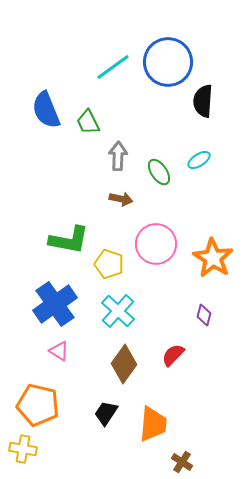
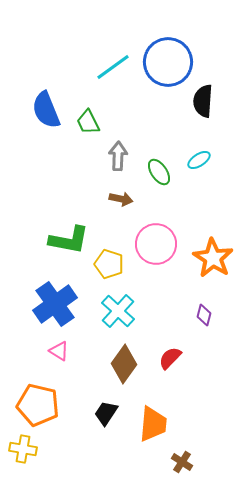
red semicircle: moved 3 px left, 3 px down
